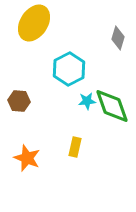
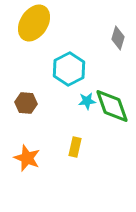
brown hexagon: moved 7 px right, 2 px down
